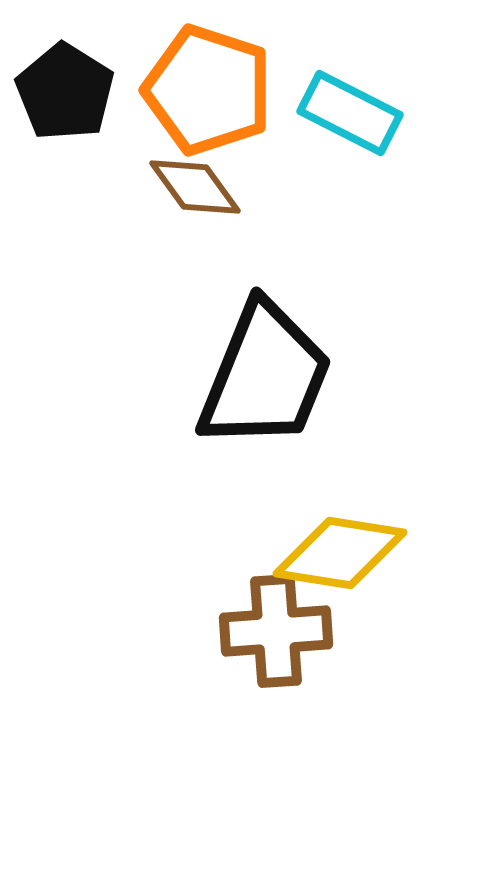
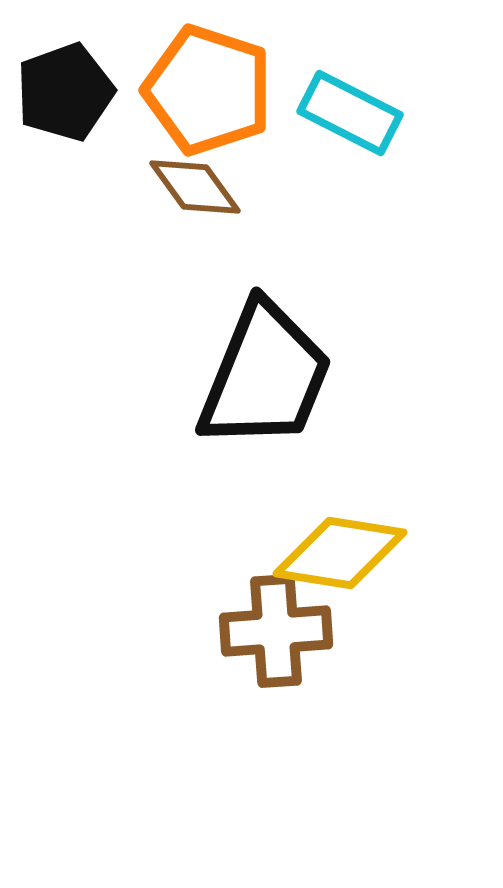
black pentagon: rotated 20 degrees clockwise
